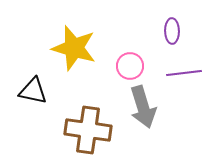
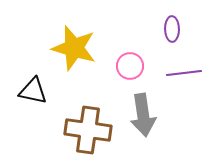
purple ellipse: moved 2 px up
gray arrow: moved 8 px down; rotated 9 degrees clockwise
